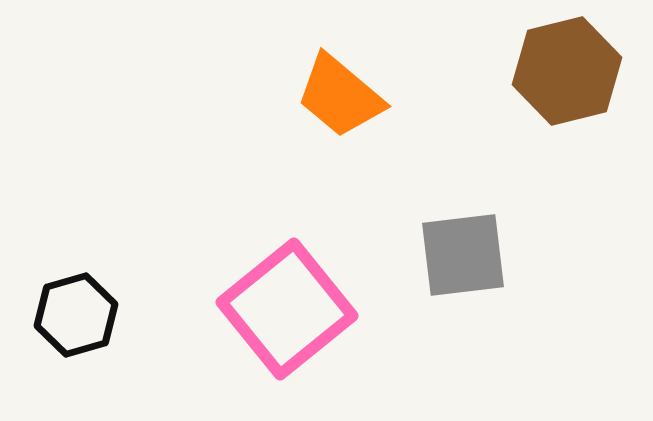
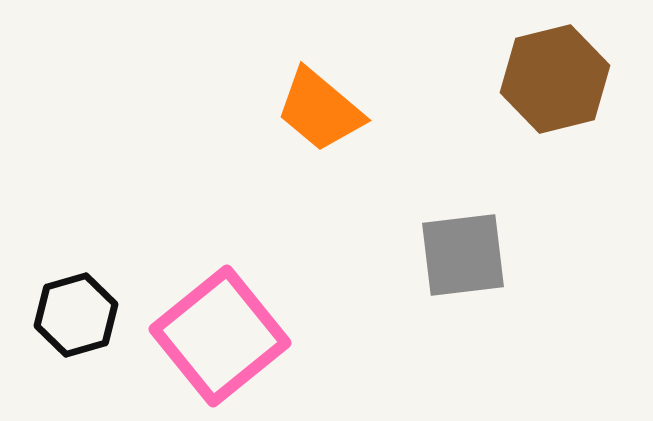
brown hexagon: moved 12 px left, 8 px down
orange trapezoid: moved 20 px left, 14 px down
pink square: moved 67 px left, 27 px down
